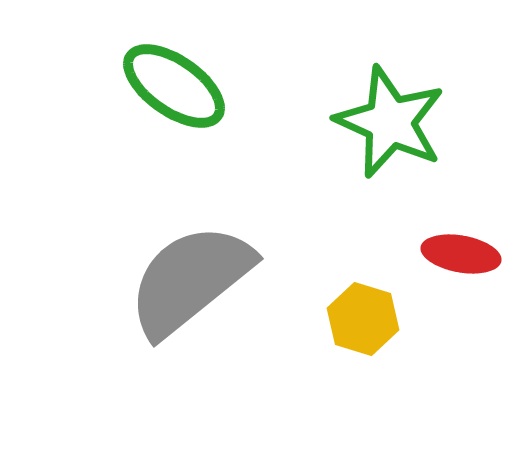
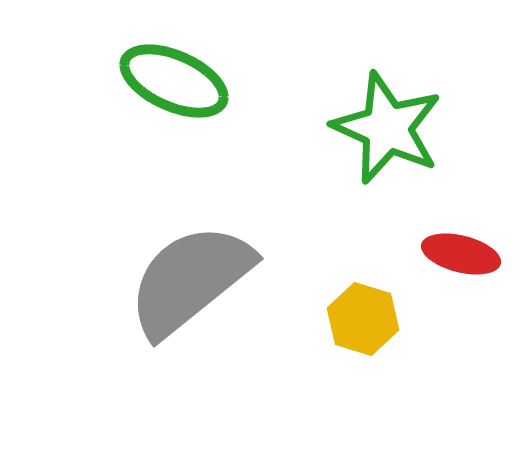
green ellipse: moved 5 px up; rotated 11 degrees counterclockwise
green star: moved 3 px left, 6 px down
red ellipse: rotated 4 degrees clockwise
